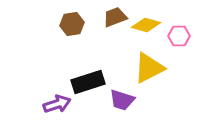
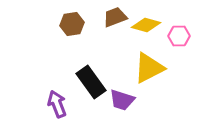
black rectangle: moved 3 px right; rotated 72 degrees clockwise
purple arrow: rotated 92 degrees counterclockwise
